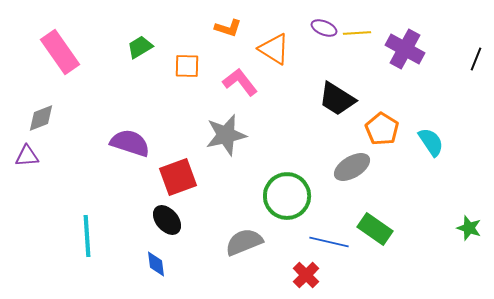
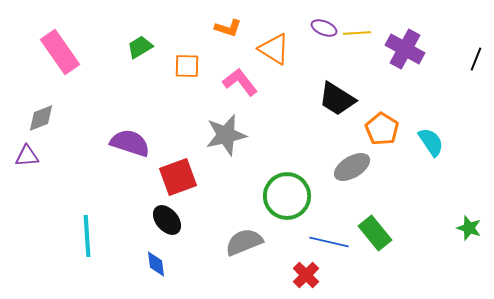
green rectangle: moved 4 px down; rotated 16 degrees clockwise
